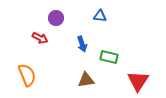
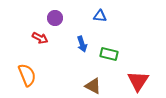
purple circle: moved 1 px left
green rectangle: moved 3 px up
brown triangle: moved 7 px right, 6 px down; rotated 36 degrees clockwise
